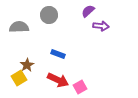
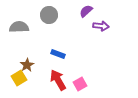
purple semicircle: moved 2 px left
red arrow: rotated 145 degrees counterclockwise
pink square: moved 3 px up
